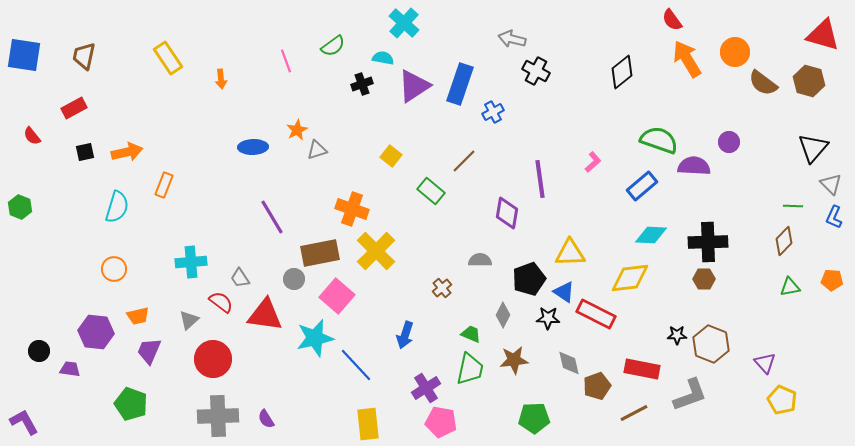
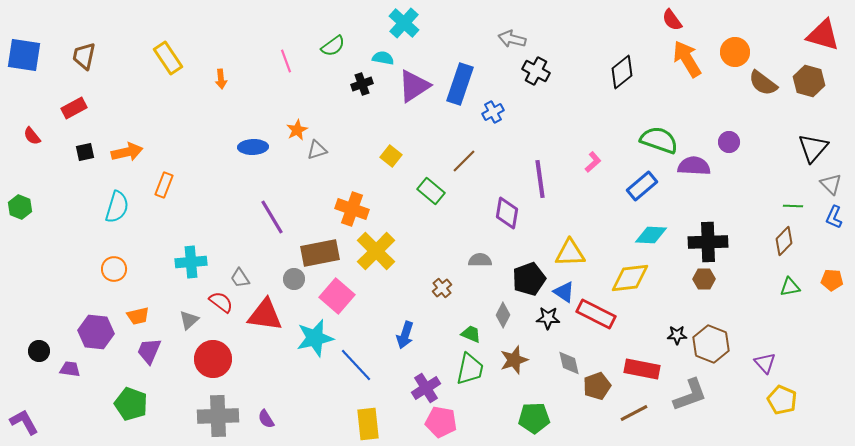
brown star at (514, 360): rotated 12 degrees counterclockwise
